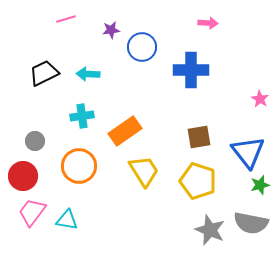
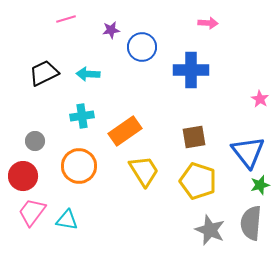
brown square: moved 5 px left
gray semicircle: rotated 84 degrees clockwise
